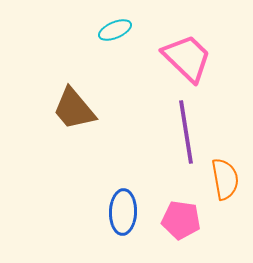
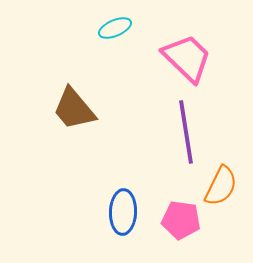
cyan ellipse: moved 2 px up
orange semicircle: moved 4 px left, 7 px down; rotated 36 degrees clockwise
